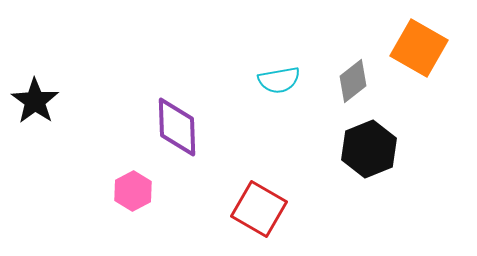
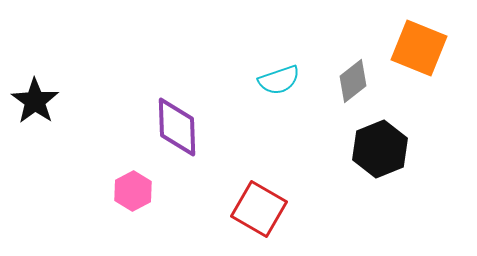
orange square: rotated 8 degrees counterclockwise
cyan semicircle: rotated 9 degrees counterclockwise
black hexagon: moved 11 px right
